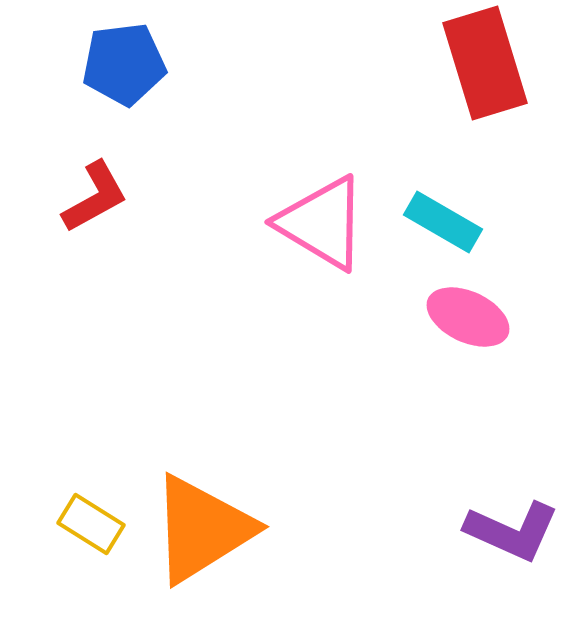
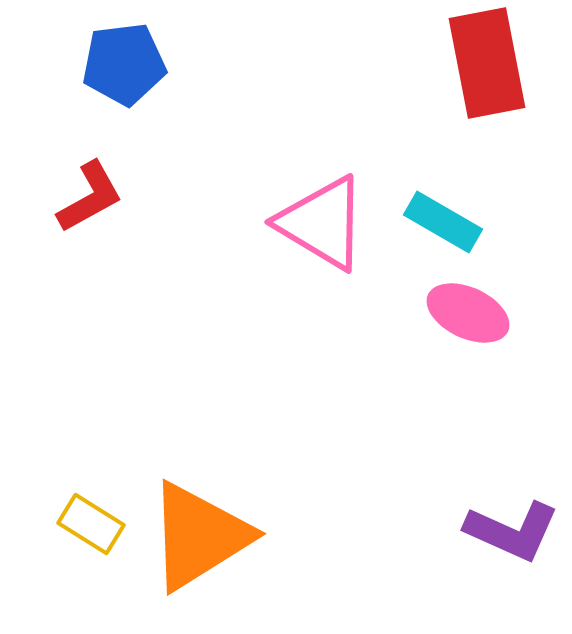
red rectangle: moved 2 px right; rotated 6 degrees clockwise
red L-shape: moved 5 px left
pink ellipse: moved 4 px up
orange triangle: moved 3 px left, 7 px down
